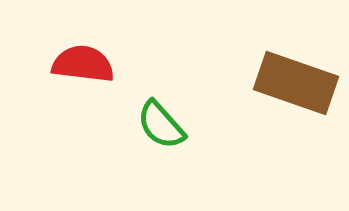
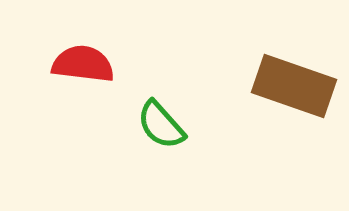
brown rectangle: moved 2 px left, 3 px down
